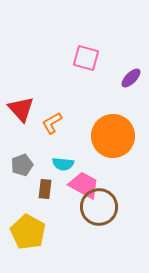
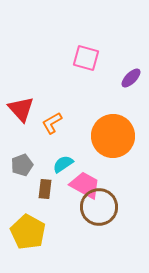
cyan semicircle: rotated 140 degrees clockwise
pink trapezoid: moved 1 px right
